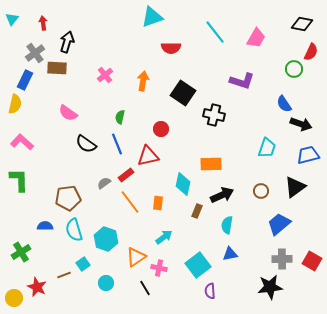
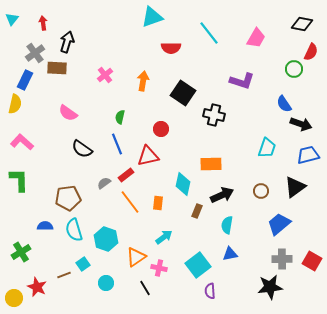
cyan line at (215, 32): moved 6 px left, 1 px down
black semicircle at (86, 144): moved 4 px left, 5 px down
